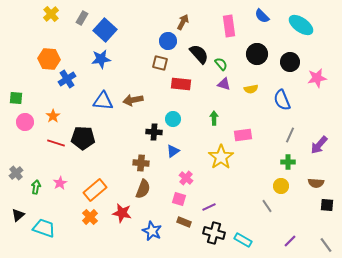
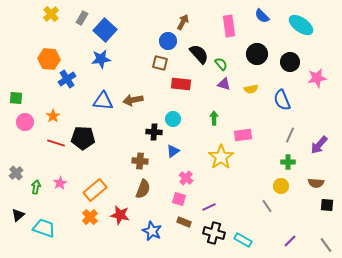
brown cross at (141, 163): moved 1 px left, 2 px up
red star at (122, 213): moved 2 px left, 2 px down
